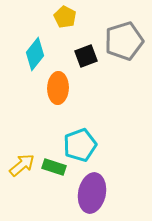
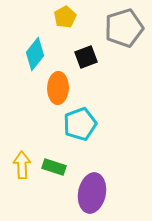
yellow pentagon: rotated 15 degrees clockwise
gray pentagon: moved 13 px up
black square: moved 1 px down
cyan pentagon: moved 21 px up
yellow arrow: rotated 52 degrees counterclockwise
